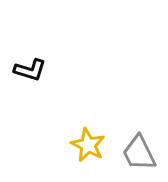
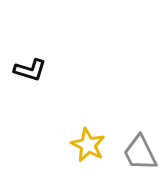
gray trapezoid: moved 1 px right
